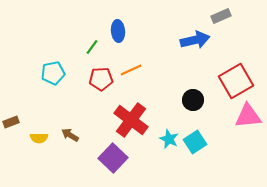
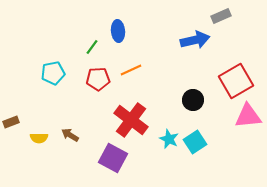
red pentagon: moved 3 px left
purple square: rotated 16 degrees counterclockwise
